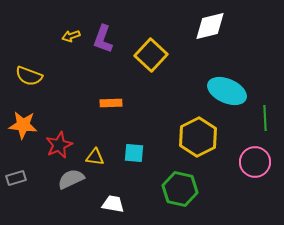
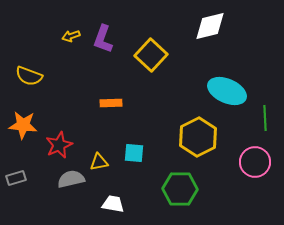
yellow triangle: moved 4 px right, 5 px down; rotated 18 degrees counterclockwise
gray semicircle: rotated 12 degrees clockwise
green hexagon: rotated 12 degrees counterclockwise
